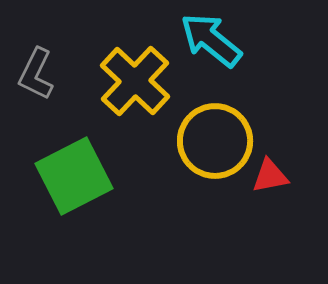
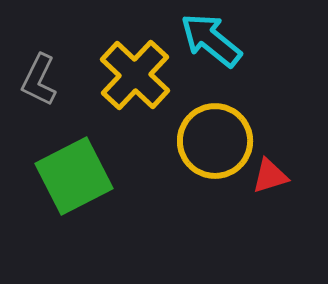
gray L-shape: moved 3 px right, 6 px down
yellow cross: moved 6 px up
red triangle: rotated 6 degrees counterclockwise
